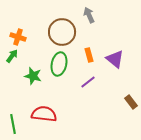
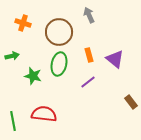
brown circle: moved 3 px left
orange cross: moved 5 px right, 14 px up
green arrow: rotated 40 degrees clockwise
green line: moved 3 px up
